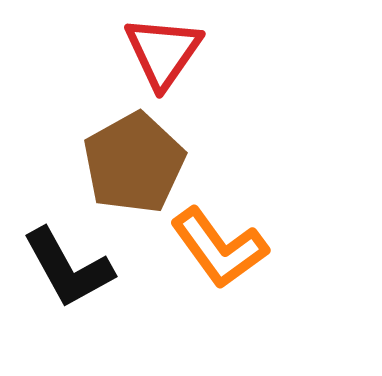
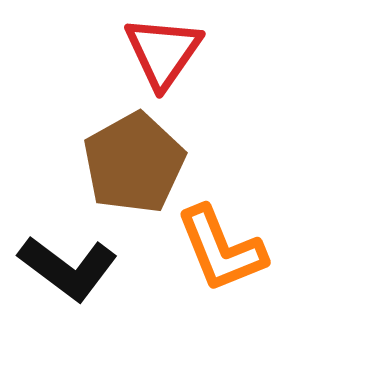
orange L-shape: moved 2 px right, 1 px down; rotated 14 degrees clockwise
black L-shape: rotated 24 degrees counterclockwise
